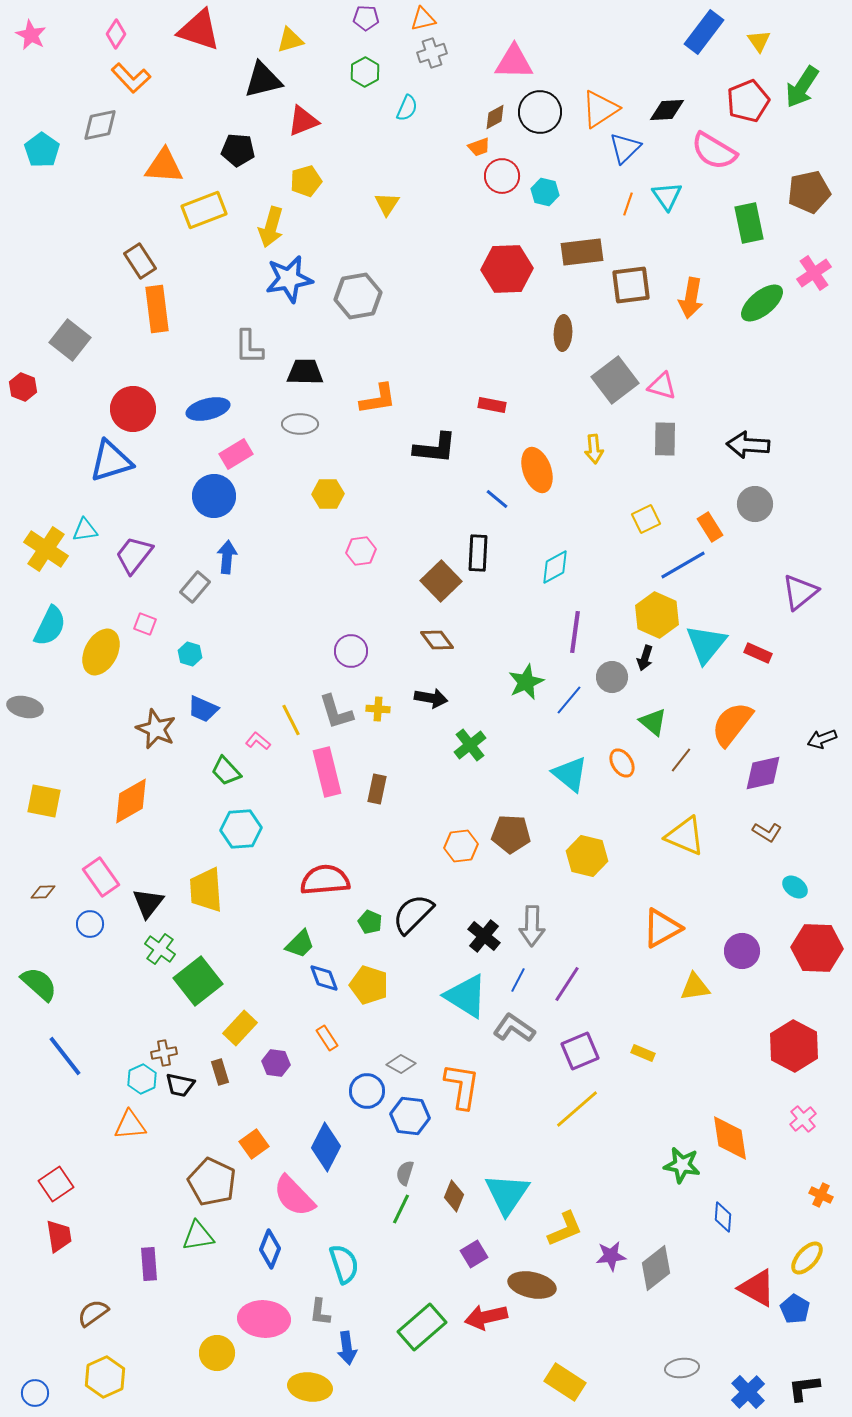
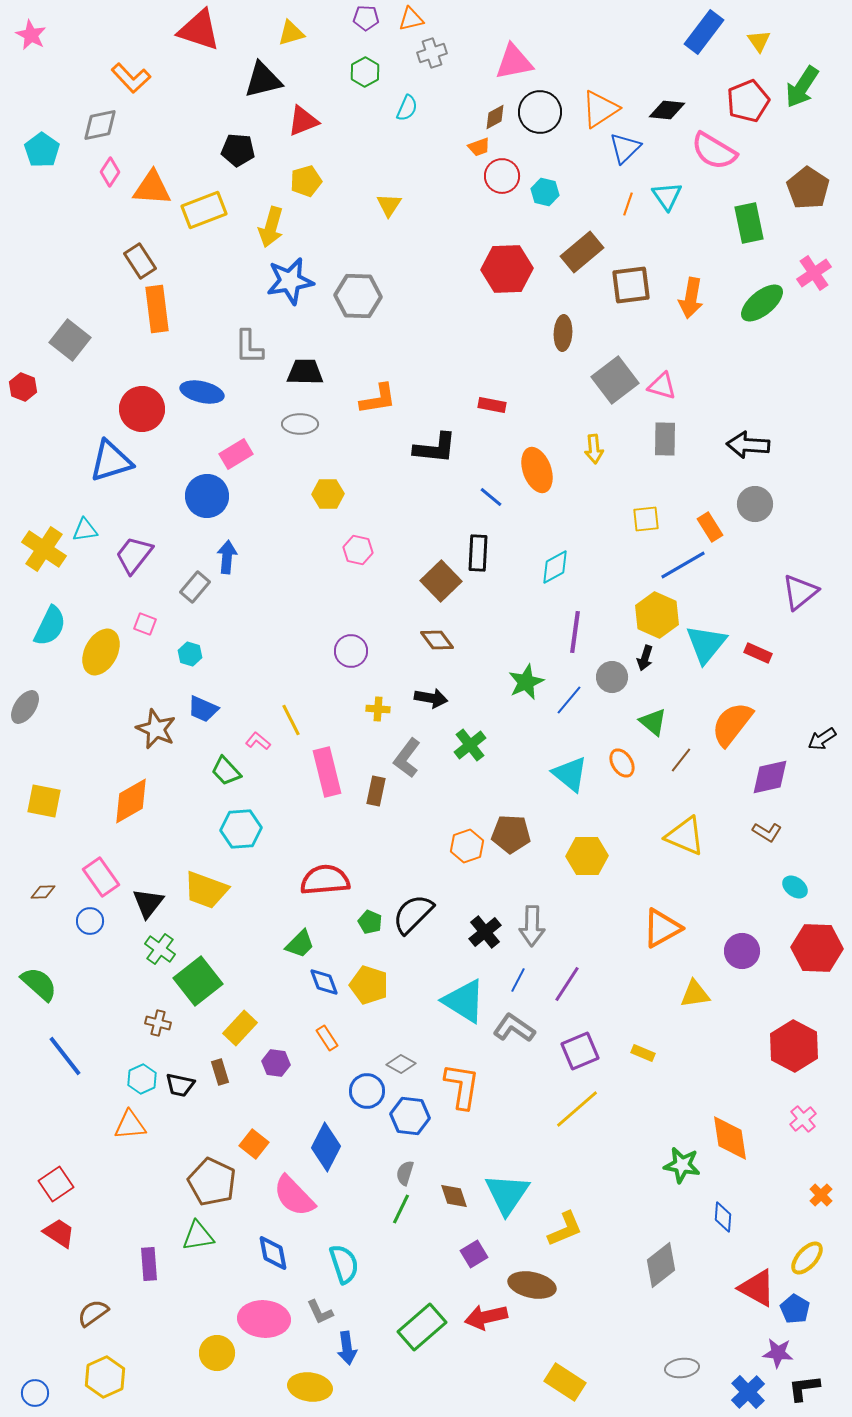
orange triangle at (423, 19): moved 12 px left
pink diamond at (116, 34): moved 6 px left, 138 px down
yellow triangle at (290, 40): moved 1 px right, 7 px up
pink triangle at (514, 62): rotated 12 degrees counterclockwise
black diamond at (667, 110): rotated 9 degrees clockwise
orange triangle at (164, 166): moved 12 px left, 22 px down
brown pentagon at (809, 192): moved 1 px left, 4 px up; rotated 27 degrees counterclockwise
yellow triangle at (387, 204): moved 2 px right, 1 px down
brown rectangle at (582, 252): rotated 33 degrees counterclockwise
blue star at (289, 279): moved 1 px right, 2 px down
gray hexagon at (358, 296): rotated 12 degrees clockwise
red circle at (133, 409): moved 9 px right
blue ellipse at (208, 409): moved 6 px left, 17 px up; rotated 27 degrees clockwise
blue circle at (214, 496): moved 7 px left
blue line at (497, 499): moved 6 px left, 2 px up
yellow square at (646, 519): rotated 20 degrees clockwise
yellow cross at (46, 549): moved 2 px left
pink hexagon at (361, 551): moved 3 px left, 1 px up; rotated 20 degrees clockwise
gray ellipse at (25, 707): rotated 68 degrees counterclockwise
gray L-shape at (336, 712): moved 71 px right, 46 px down; rotated 54 degrees clockwise
black arrow at (822, 739): rotated 12 degrees counterclockwise
purple diamond at (763, 773): moved 7 px right, 4 px down
brown rectangle at (377, 789): moved 1 px left, 2 px down
orange hexagon at (461, 846): moved 6 px right; rotated 12 degrees counterclockwise
yellow hexagon at (587, 856): rotated 15 degrees counterclockwise
yellow trapezoid at (206, 890): rotated 66 degrees counterclockwise
blue circle at (90, 924): moved 3 px up
black cross at (484, 936): moved 1 px right, 4 px up; rotated 12 degrees clockwise
blue diamond at (324, 978): moved 4 px down
yellow triangle at (695, 987): moved 7 px down
cyan triangle at (466, 996): moved 2 px left, 5 px down
brown cross at (164, 1053): moved 6 px left, 30 px up; rotated 25 degrees clockwise
orange square at (254, 1144): rotated 16 degrees counterclockwise
orange cross at (821, 1195): rotated 20 degrees clockwise
brown diamond at (454, 1196): rotated 40 degrees counterclockwise
red trapezoid at (59, 1236): moved 3 px up; rotated 48 degrees counterclockwise
blue diamond at (270, 1249): moved 3 px right, 4 px down; rotated 33 degrees counterclockwise
purple star at (611, 1256): moved 167 px right, 97 px down; rotated 12 degrees clockwise
gray diamond at (656, 1268): moved 5 px right, 3 px up
gray L-shape at (320, 1312): rotated 32 degrees counterclockwise
